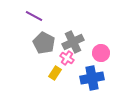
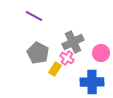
gray pentagon: moved 6 px left, 10 px down
yellow rectangle: moved 4 px up
blue cross: moved 4 px down; rotated 10 degrees clockwise
